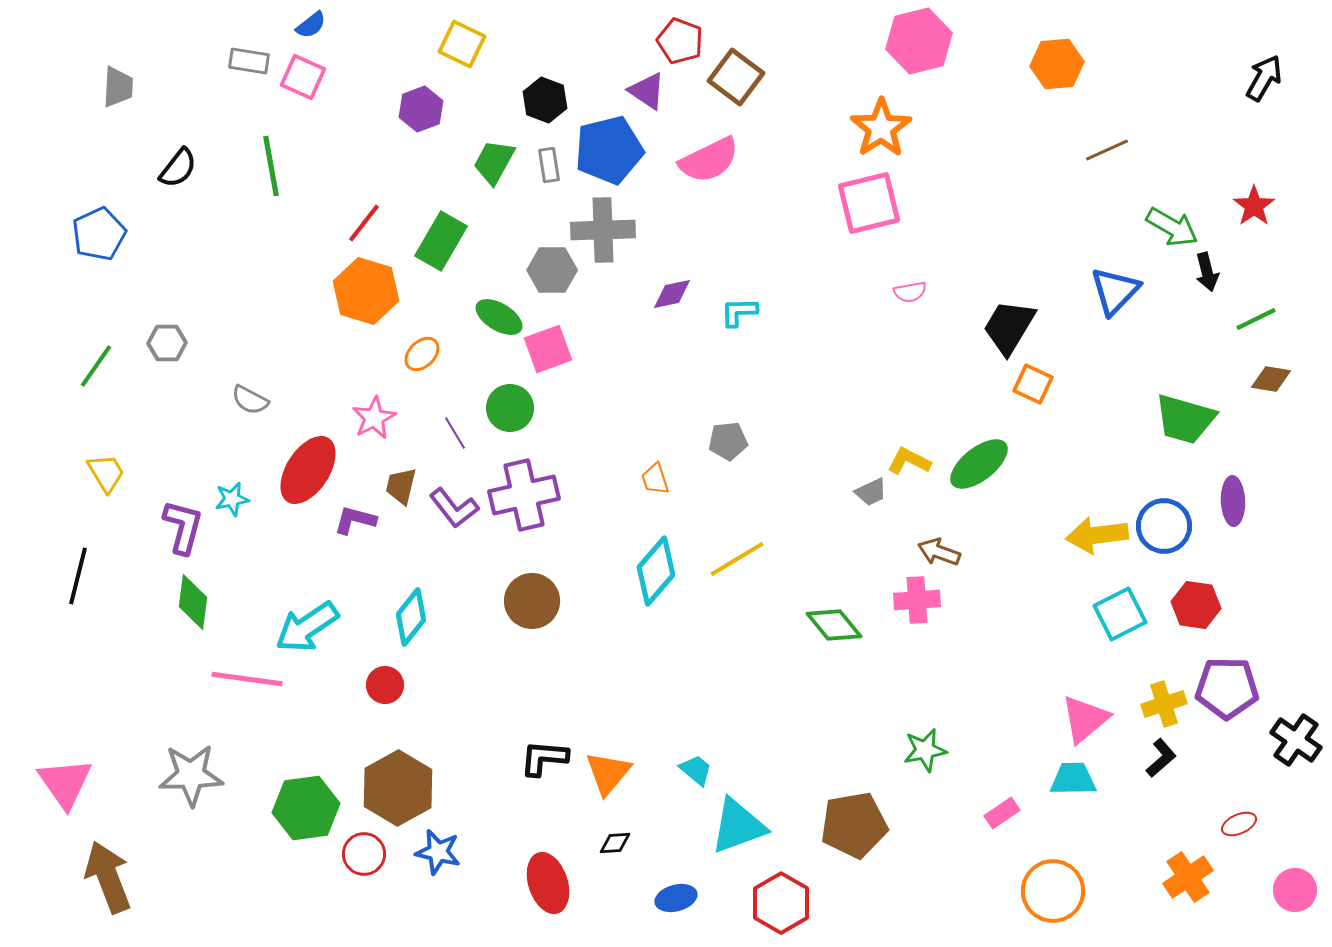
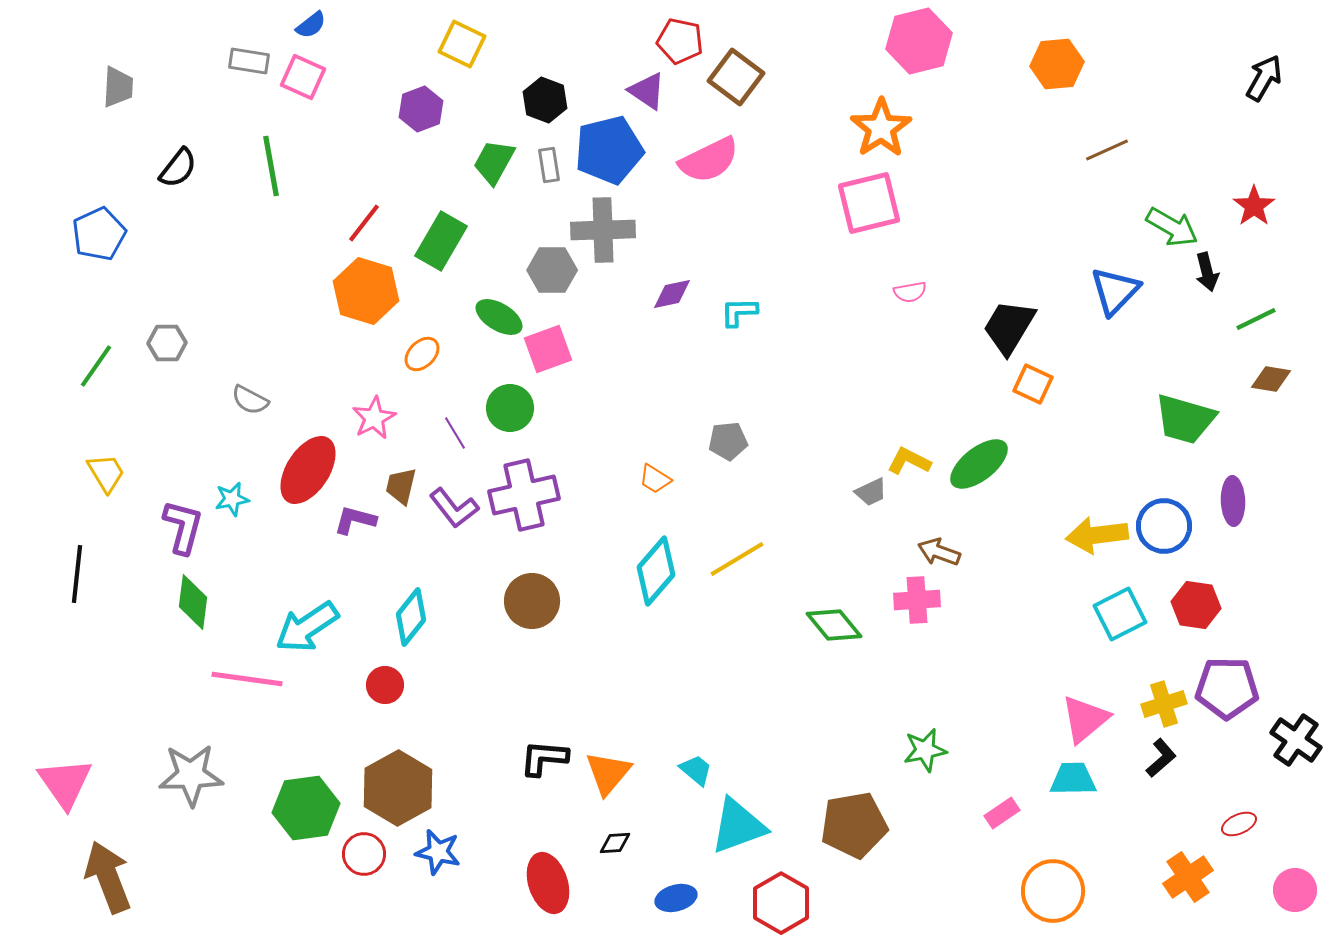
red pentagon at (680, 41): rotated 9 degrees counterclockwise
orange trapezoid at (655, 479): rotated 40 degrees counterclockwise
black line at (78, 576): moved 1 px left, 2 px up; rotated 8 degrees counterclockwise
